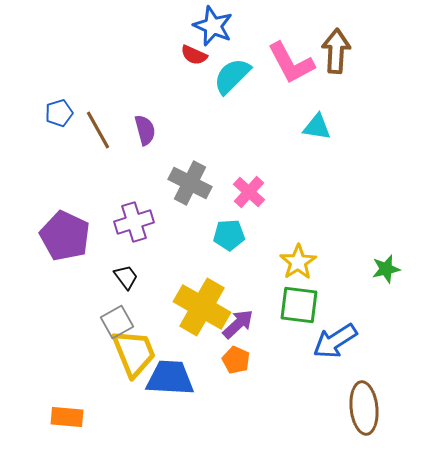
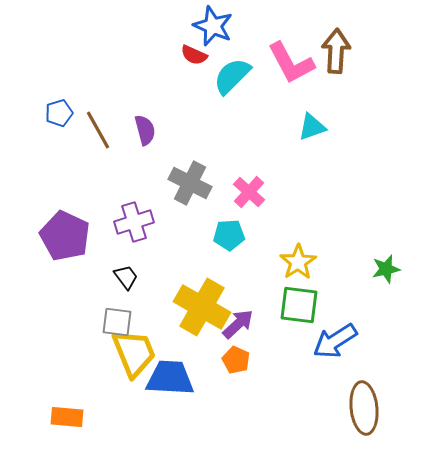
cyan triangle: moved 5 px left; rotated 28 degrees counterclockwise
gray square: rotated 36 degrees clockwise
